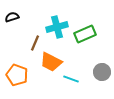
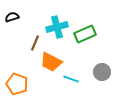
orange pentagon: moved 9 px down
